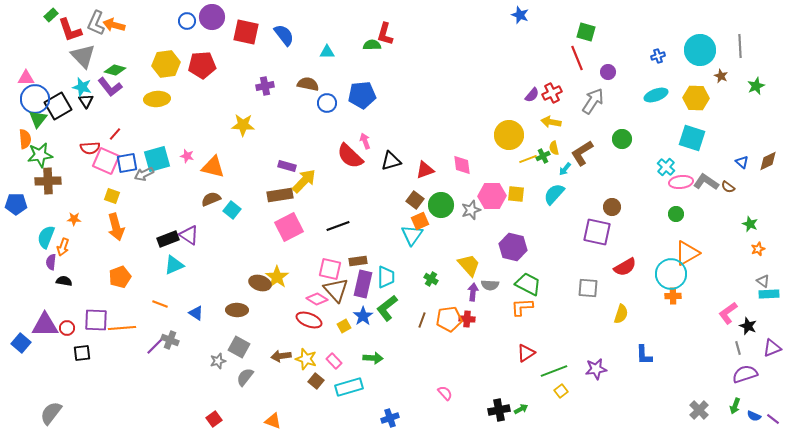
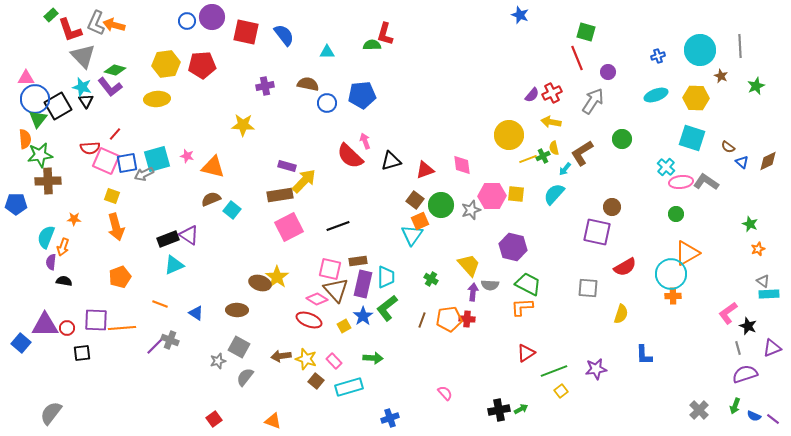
brown semicircle at (728, 187): moved 40 px up
